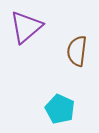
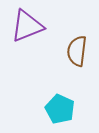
purple triangle: moved 1 px right, 1 px up; rotated 18 degrees clockwise
